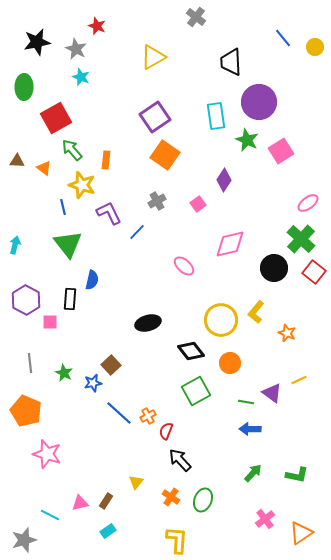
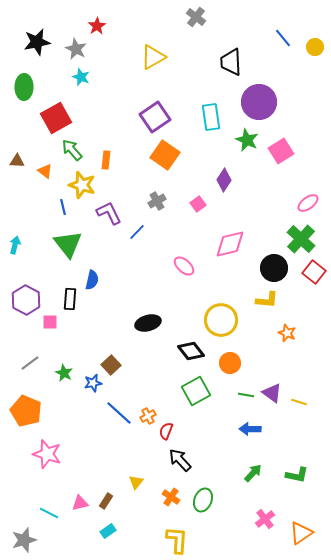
red star at (97, 26): rotated 18 degrees clockwise
cyan rectangle at (216, 116): moved 5 px left, 1 px down
orange triangle at (44, 168): moved 1 px right, 3 px down
yellow L-shape at (256, 312): moved 11 px right, 12 px up; rotated 125 degrees counterclockwise
gray line at (30, 363): rotated 60 degrees clockwise
yellow line at (299, 380): moved 22 px down; rotated 42 degrees clockwise
green line at (246, 402): moved 7 px up
cyan line at (50, 515): moved 1 px left, 2 px up
